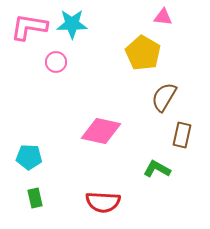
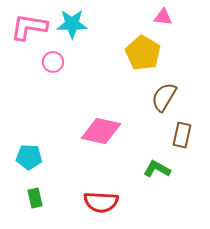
pink circle: moved 3 px left
red semicircle: moved 2 px left
